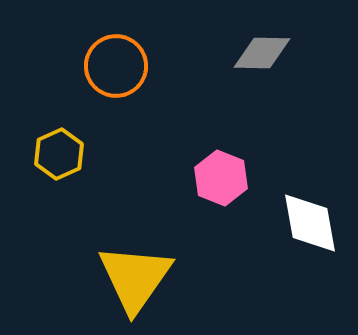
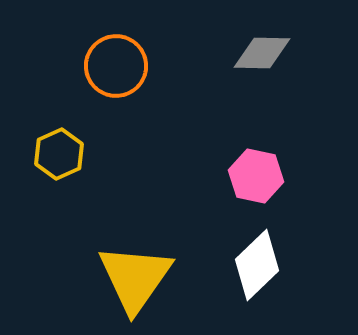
pink hexagon: moved 35 px right, 2 px up; rotated 10 degrees counterclockwise
white diamond: moved 53 px left, 42 px down; rotated 56 degrees clockwise
